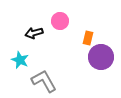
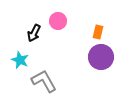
pink circle: moved 2 px left
black arrow: rotated 48 degrees counterclockwise
orange rectangle: moved 10 px right, 6 px up
